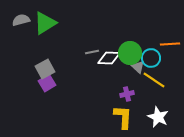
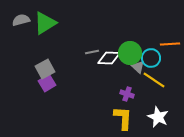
purple cross: rotated 32 degrees clockwise
yellow L-shape: moved 1 px down
